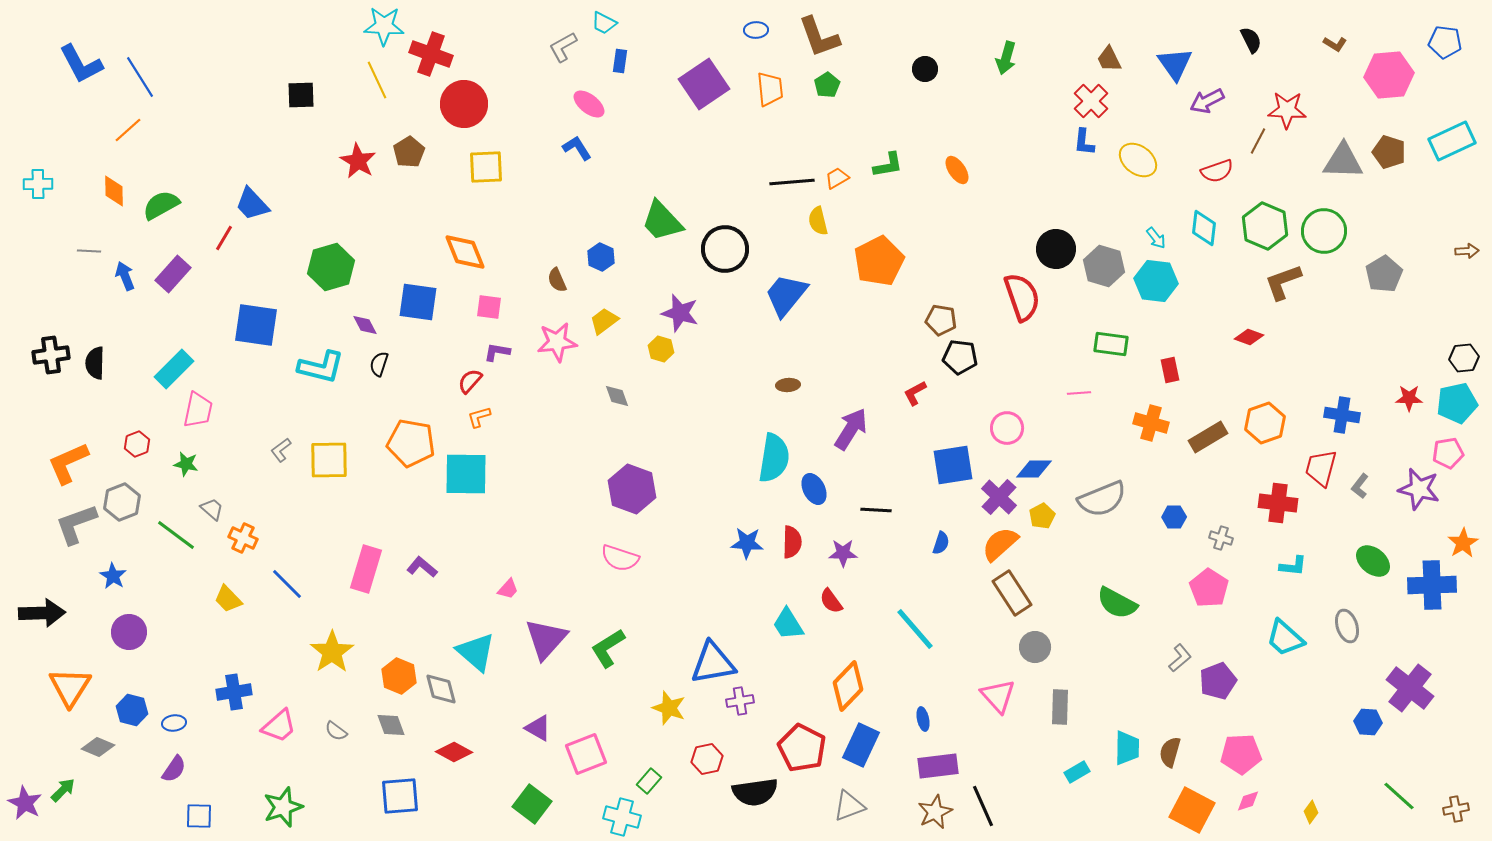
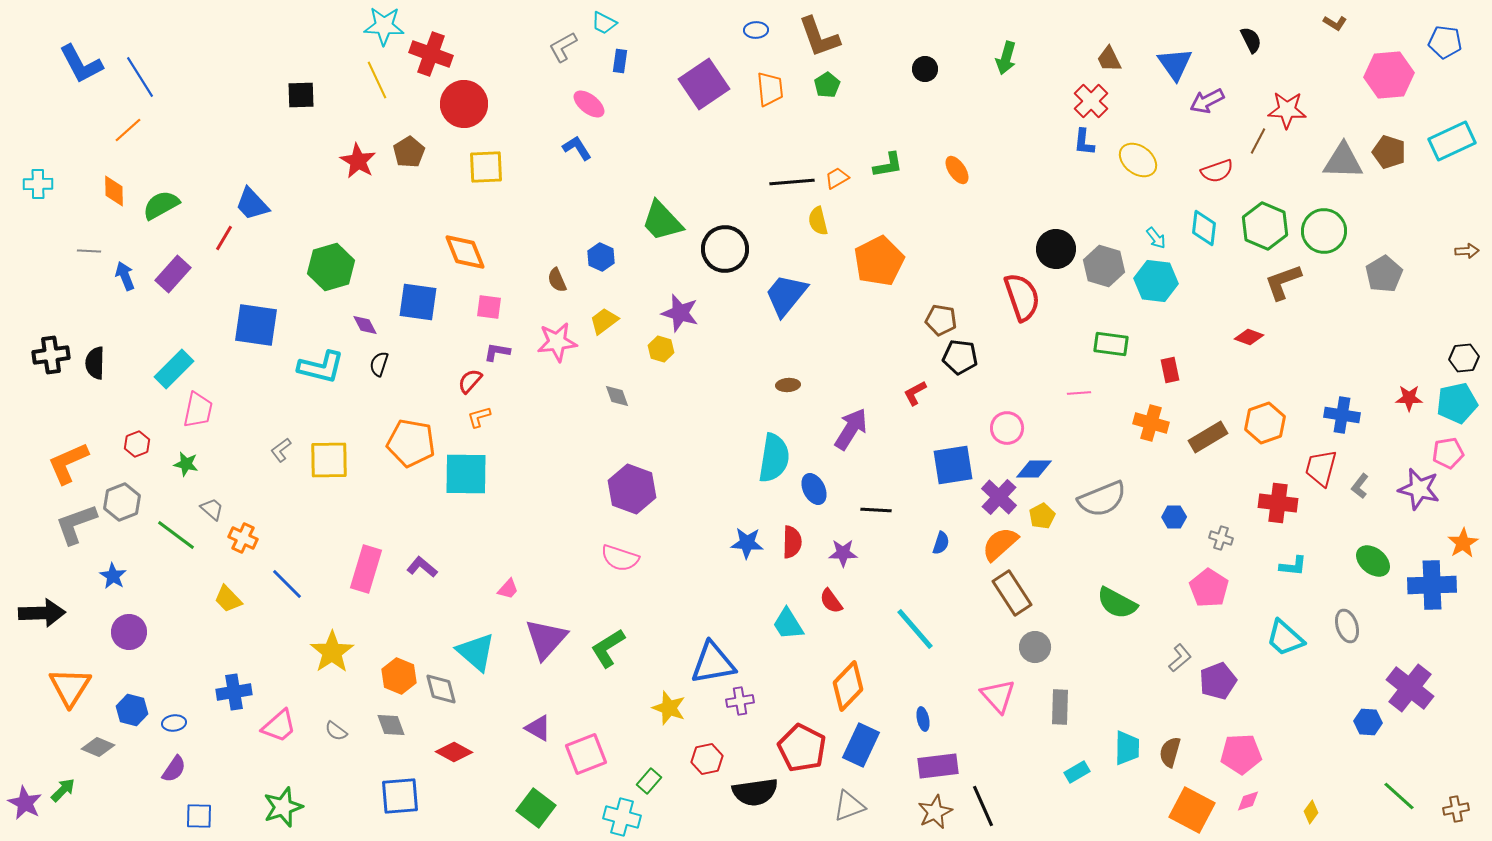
brown L-shape at (1335, 44): moved 21 px up
green square at (532, 804): moved 4 px right, 4 px down
